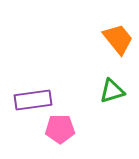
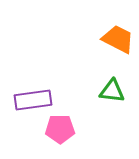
orange trapezoid: rotated 24 degrees counterclockwise
green triangle: rotated 24 degrees clockwise
